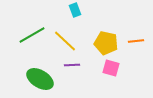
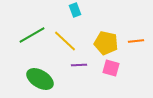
purple line: moved 7 px right
